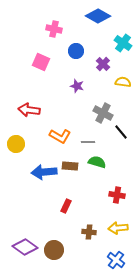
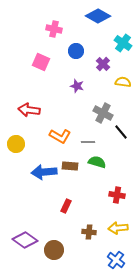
purple diamond: moved 7 px up
